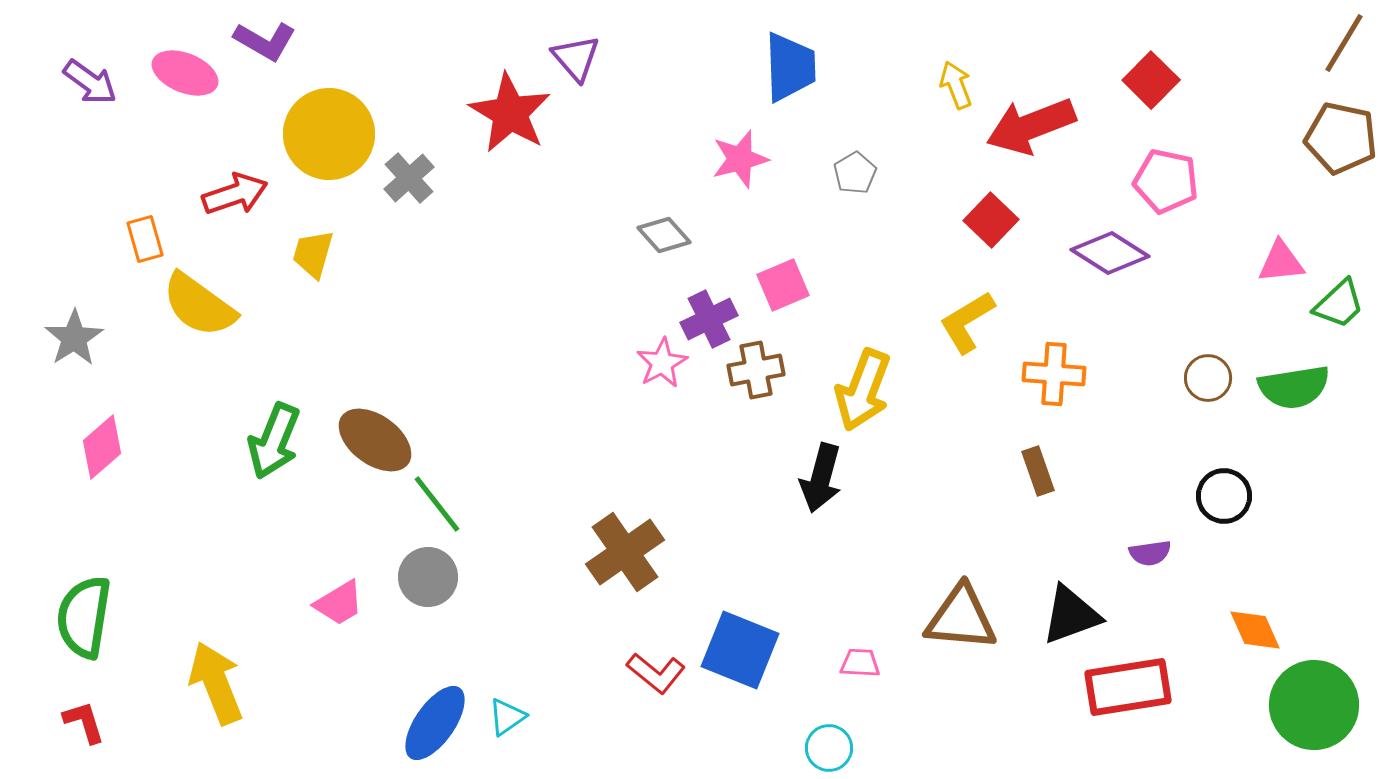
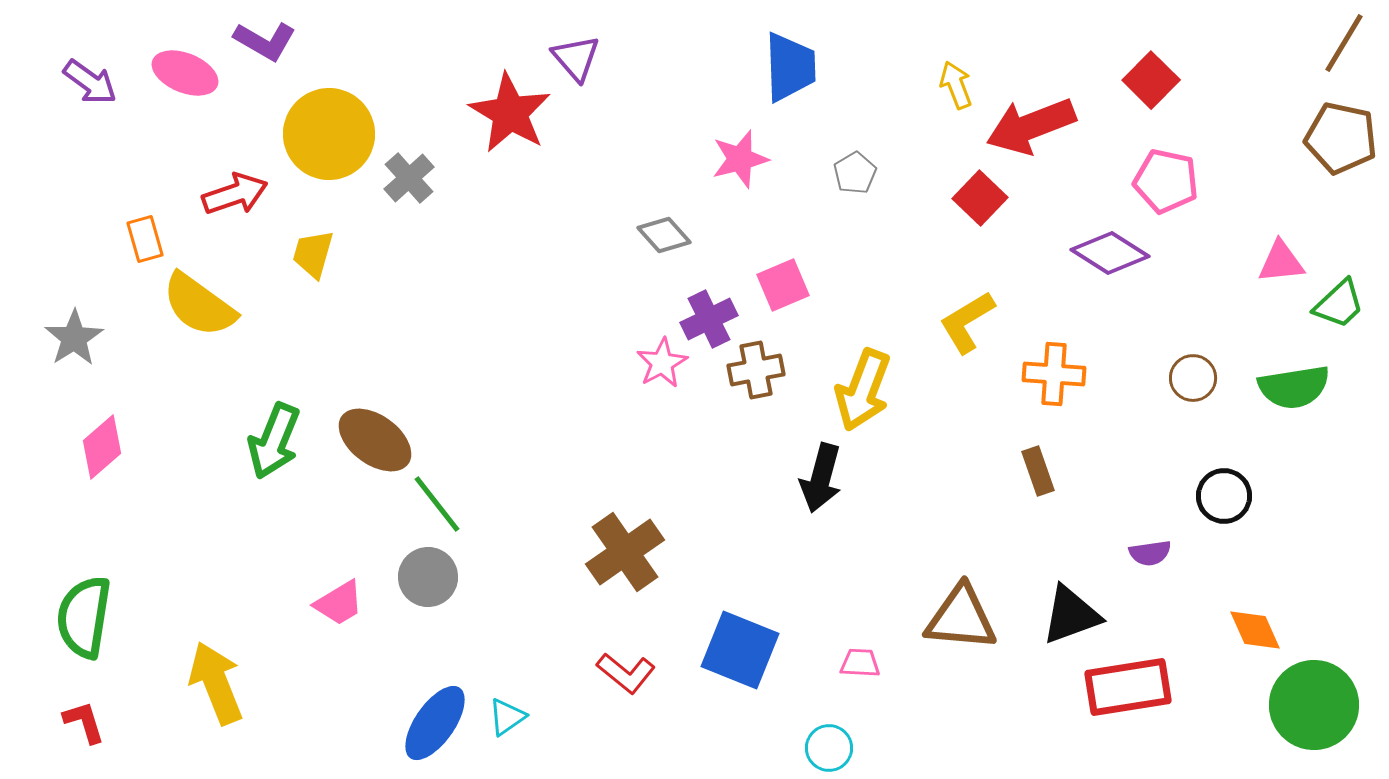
red square at (991, 220): moved 11 px left, 22 px up
brown circle at (1208, 378): moved 15 px left
red L-shape at (656, 673): moved 30 px left
